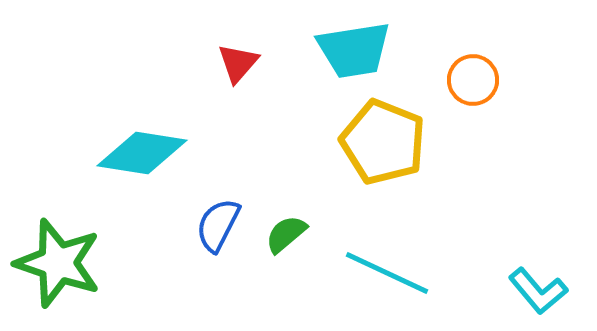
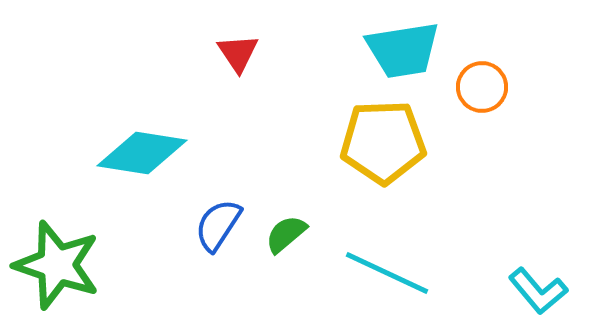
cyan trapezoid: moved 49 px right
red triangle: moved 10 px up; rotated 15 degrees counterclockwise
orange circle: moved 9 px right, 7 px down
yellow pentagon: rotated 24 degrees counterclockwise
blue semicircle: rotated 6 degrees clockwise
green star: moved 1 px left, 2 px down
